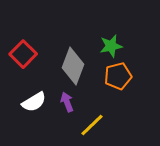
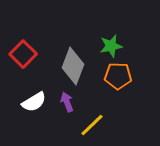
orange pentagon: rotated 16 degrees clockwise
